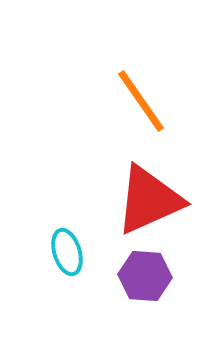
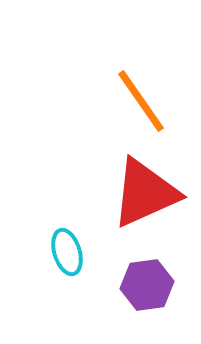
red triangle: moved 4 px left, 7 px up
purple hexagon: moved 2 px right, 9 px down; rotated 12 degrees counterclockwise
